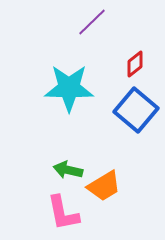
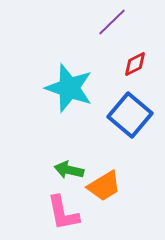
purple line: moved 20 px right
red diamond: rotated 12 degrees clockwise
cyan star: rotated 18 degrees clockwise
blue square: moved 6 px left, 5 px down
green arrow: moved 1 px right
